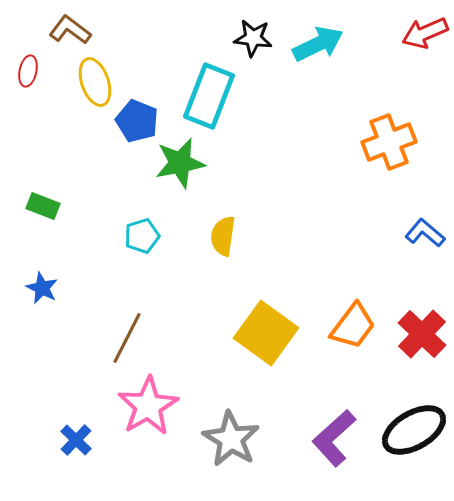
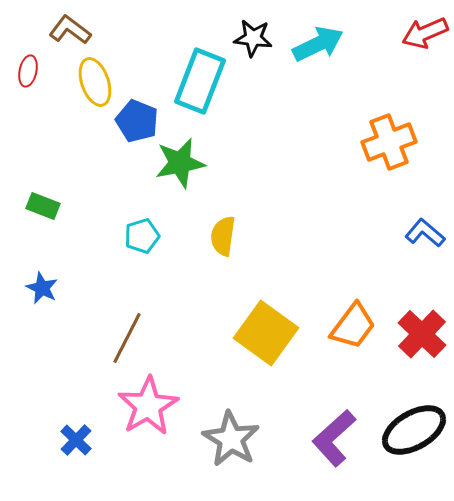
cyan rectangle: moved 9 px left, 15 px up
